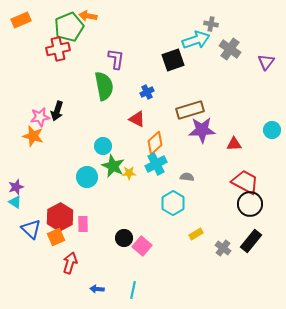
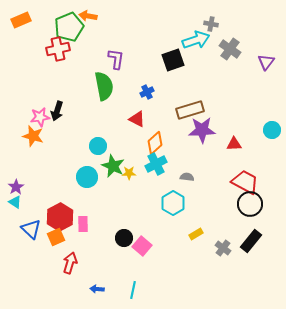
cyan circle at (103, 146): moved 5 px left
purple star at (16, 187): rotated 14 degrees counterclockwise
